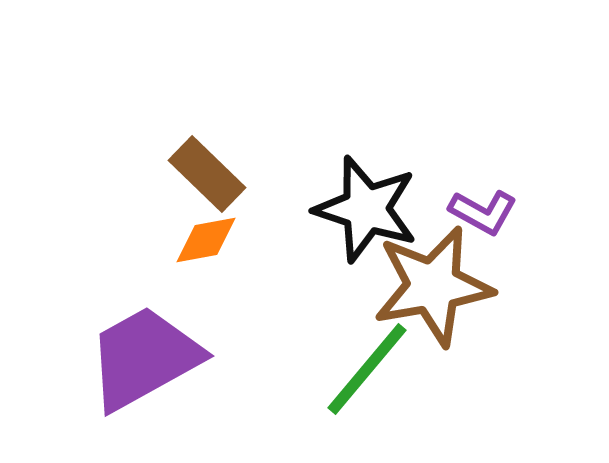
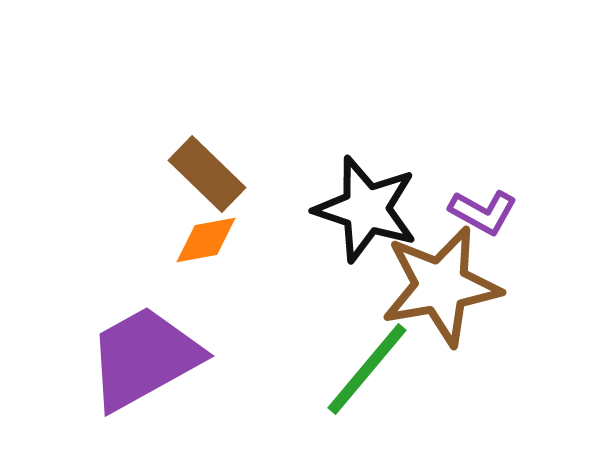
brown star: moved 8 px right
